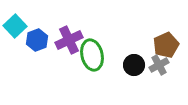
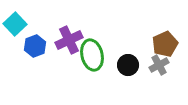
cyan square: moved 2 px up
blue hexagon: moved 2 px left, 6 px down
brown pentagon: moved 1 px left, 1 px up
black circle: moved 6 px left
